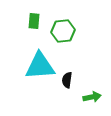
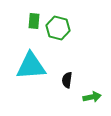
green hexagon: moved 5 px left, 3 px up; rotated 20 degrees clockwise
cyan triangle: moved 9 px left
